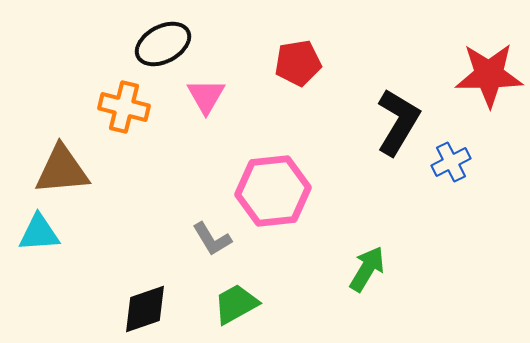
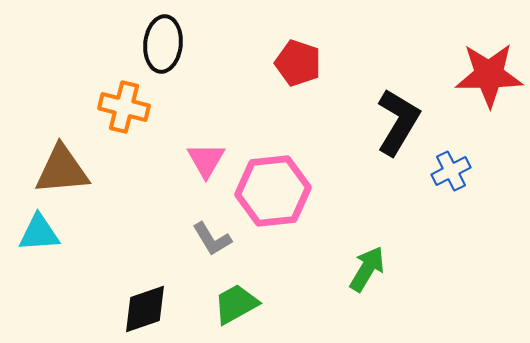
black ellipse: rotated 56 degrees counterclockwise
red pentagon: rotated 27 degrees clockwise
pink triangle: moved 64 px down
blue cross: moved 9 px down
